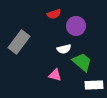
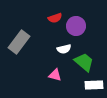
red semicircle: moved 1 px right, 4 px down
green trapezoid: moved 2 px right
